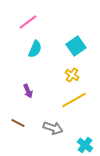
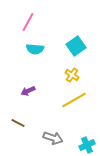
pink line: rotated 24 degrees counterclockwise
cyan semicircle: rotated 72 degrees clockwise
purple arrow: rotated 88 degrees clockwise
gray arrow: moved 10 px down
cyan cross: moved 2 px right; rotated 28 degrees clockwise
